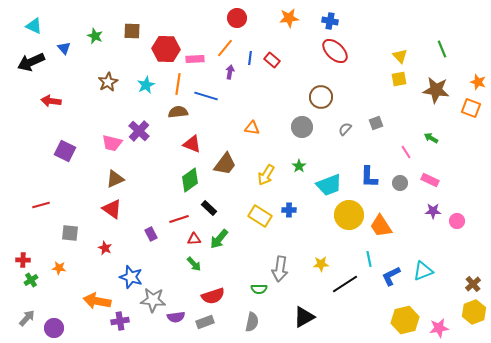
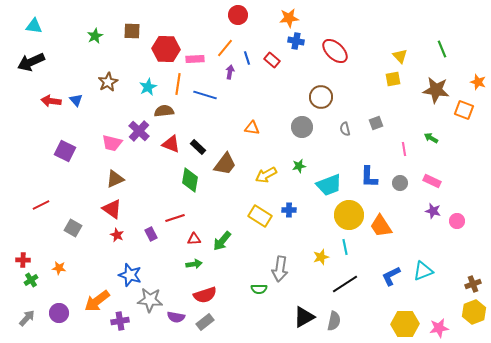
red circle at (237, 18): moved 1 px right, 3 px up
blue cross at (330, 21): moved 34 px left, 20 px down
cyan triangle at (34, 26): rotated 18 degrees counterclockwise
green star at (95, 36): rotated 21 degrees clockwise
blue triangle at (64, 48): moved 12 px right, 52 px down
blue line at (250, 58): moved 3 px left; rotated 24 degrees counterclockwise
yellow square at (399, 79): moved 6 px left
cyan star at (146, 85): moved 2 px right, 2 px down
blue line at (206, 96): moved 1 px left, 1 px up
orange square at (471, 108): moved 7 px left, 2 px down
brown semicircle at (178, 112): moved 14 px left, 1 px up
gray semicircle at (345, 129): rotated 56 degrees counterclockwise
red triangle at (192, 144): moved 21 px left
pink line at (406, 152): moved 2 px left, 3 px up; rotated 24 degrees clockwise
green star at (299, 166): rotated 24 degrees clockwise
yellow arrow at (266, 175): rotated 30 degrees clockwise
green diamond at (190, 180): rotated 45 degrees counterclockwise
pink rectangle at (430, 180): moved 2 px right, 1 px down
red line at (41, 205): rotated 12 degrees counterclockwise
black rectangle at (209, 208): moved 11 px left, 61 px up
purple star at (433, 211): rotated 14 degrees clockwise
red line at (179, 219): moved 4 px left, 1 px up
gray square at (70, 233): moved 3 px right, 5 px up; rotated 24 degrees clockwise
green arrow at (219, 239): moved 3 px right, 2 px down
red star at (105, 248): moved 12 px right, 13 px up
cyan line at (369, 259): moved 24 px left, 12 px up
green arrow at (194, 264): rotated 56 degrees counterclockwise
yellow star at (321, 264): moved 7 px up; rotated 14 degrees counterclockwise
blue star at (131, 277): moved 1 px left, 2 px up
brown cross at (473, 284): rotated 21 degrees clockwise
red semicircle at (213, 296): moved 8 px left, 1 px up
gray star at (153, 300): moved 3 px left
orange arrow at (97, 301): rotated 48 degrees counterclockwise
purple semicircle at (176, 317): rotated 18 degrees clockwise
yellow hexagon at (405, 320): moved 4 px down; rotated 12 degrees clockwise
gray rectangle at (205, 322): rotated 18 degrees counterclockwise
gray semicircle at (252, 322): moved 82 px right, 1 px up
purple circle at (54, 328): moved 5 px right, 15 px up
